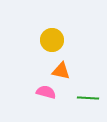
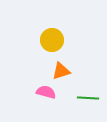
orange triangle: rotated 30 degrees counterclockwise
